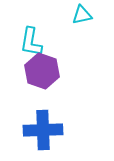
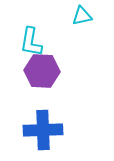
cyan triangle: moved 1 px down
purple hexagon: rotated 16 degrees counterclockwise
